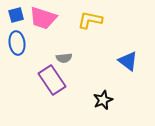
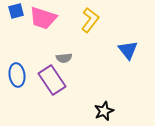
blue square: moved 4 px up
yellow L-shape: rotated 115 degrees clockwise
blue ellipse: moved 32 px down
blue triangle: moved 11 px up; rotated 15 degrees clockwise
black star: moved 1 px right, 11 px down
